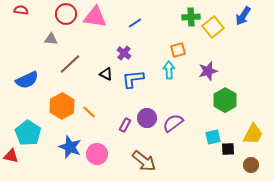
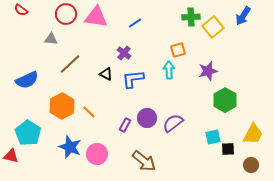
red semicircle: rotated 152 degrees counterclockwise
pink triangle: moved 1 px right
